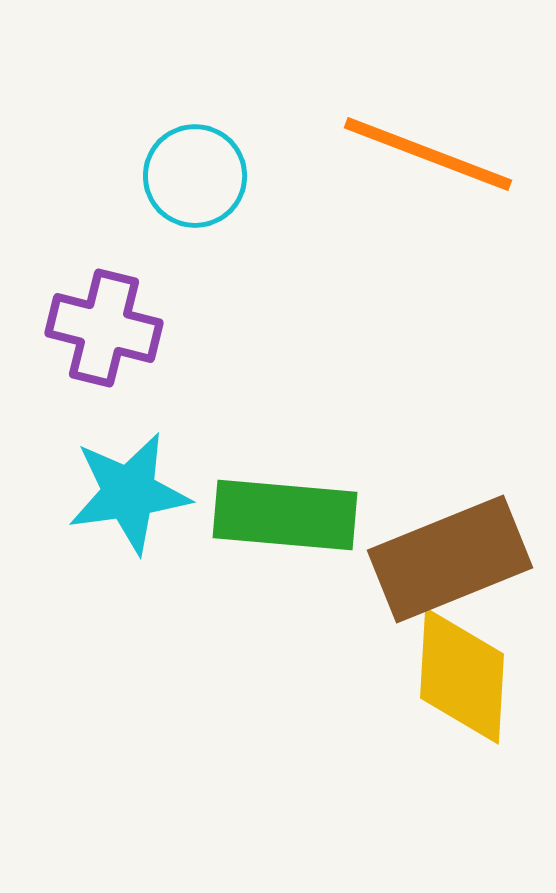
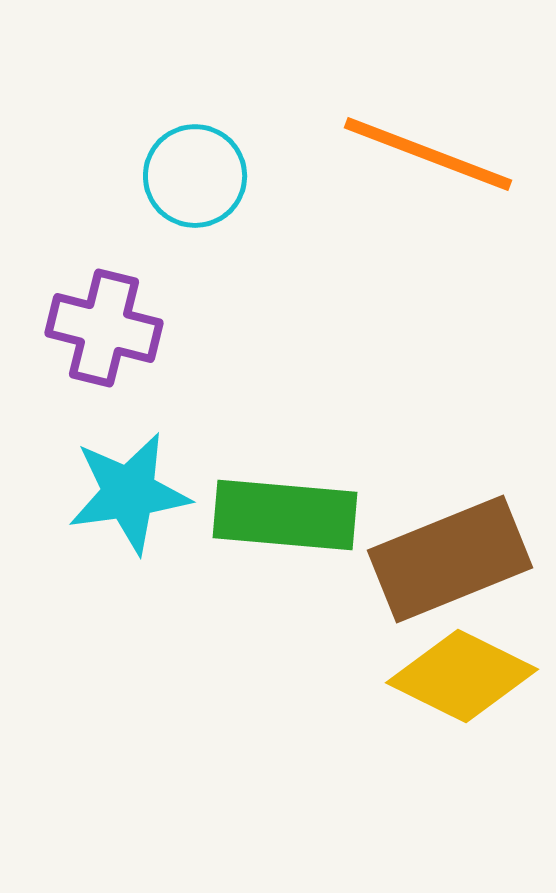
yellow diamond: rotated 67 degrees counterclockwise
